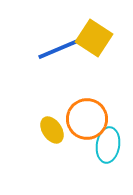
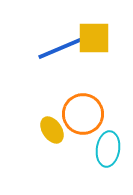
yellow square: rotated 33 degrees counterclockwise
orange circle: moved 4 px left, 5 px up
cyan ellipse: moved 4 px down
